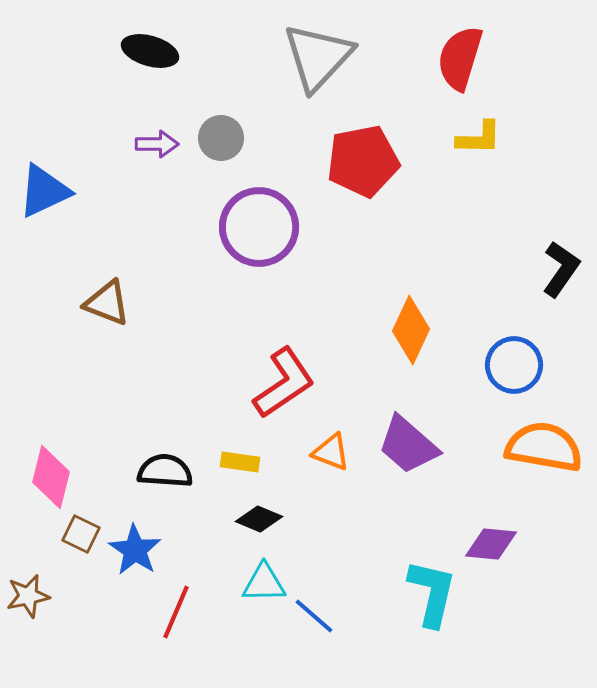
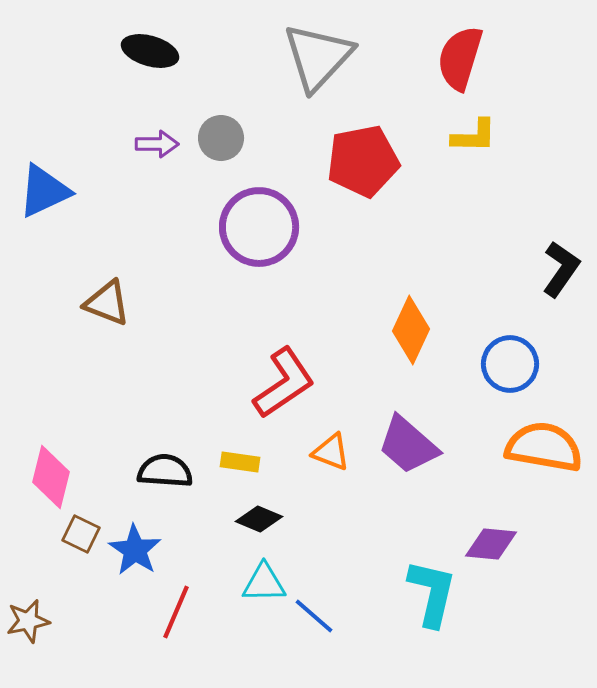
yellow L-shape: moved 5 px left, 2 px up
blue circle: moved 4 px left, 1 px up
brown star: moved 25 px down
